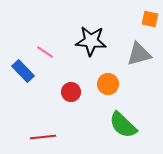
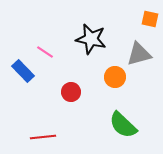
black star: moved 2 px up; rotated 8 degrees clockwise
orange circle: moved 7 px right, 7 px up
